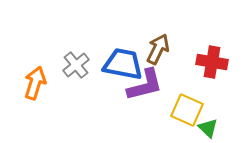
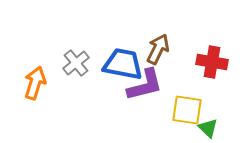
gray cross: moved 2 px up
yellow square: rotated 16 degrees counterclockwise
